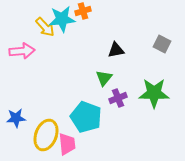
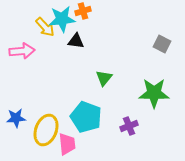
black triangle: moved 40 px left, 9 px up; rotated 18 degrees clockwise
purple cross: moved 11 px right, 28 px down
yellow ellipse: moved 5 px up
